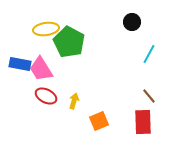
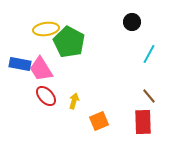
red ellipse: rotated 20 degrees clockwise
